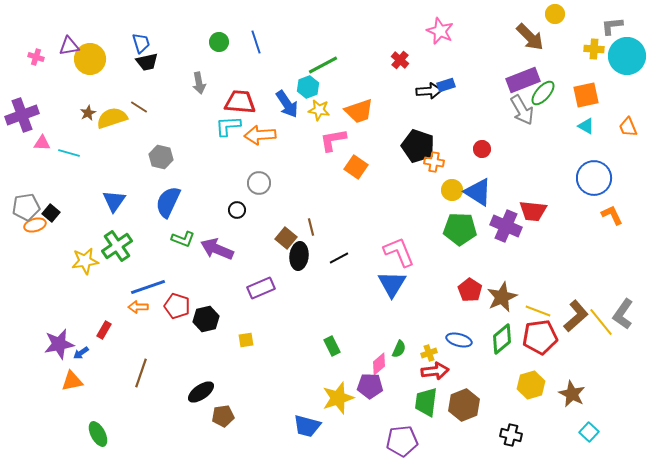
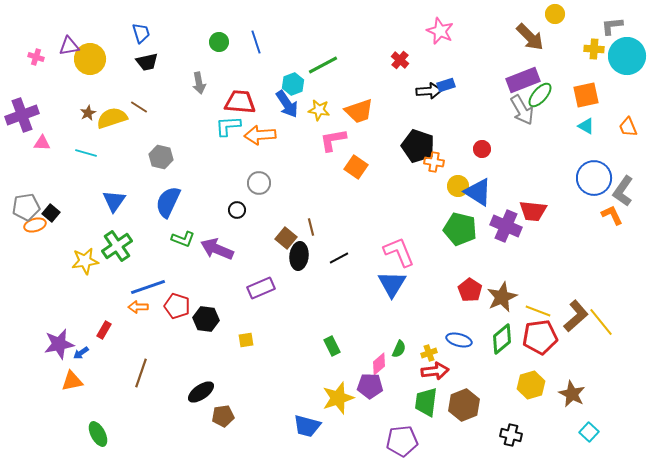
blue trapezoid at (141, 43): moved 10 px up
cyan hexagon at (308, 87): moved 15 px left, 3 px up
green ellipse at (543, 93): moved 3 px left, 2 px down
cyan line at (69, 153): moved 17 px right
yellow circle at (452, 190): moved 6 px right, 4 px up
green pentagon at (460, 229): rotated 12 degrees clockwise
gray L-shape at (623, 314): moved 123 px up
black hexagon at (206, 319): rotated 20 degrees clockwise
